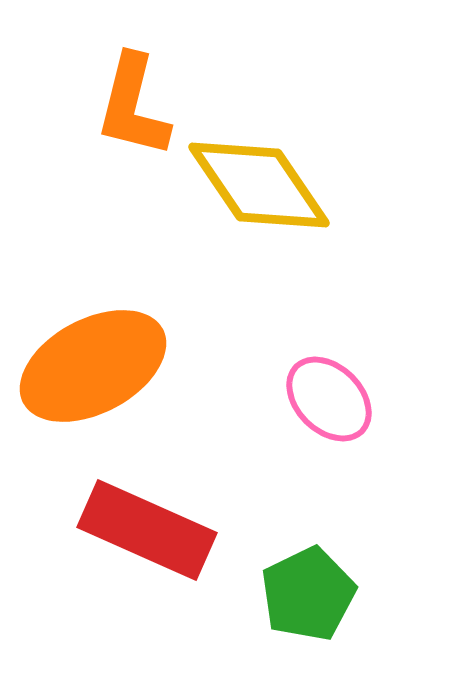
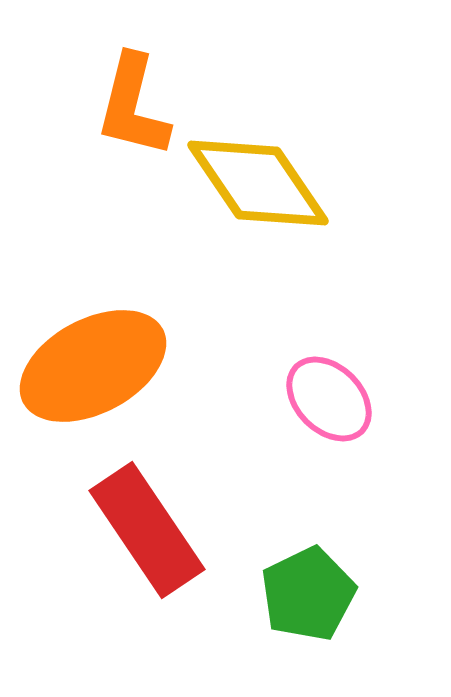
yellow diamond: moved 1 px left, 2 px up
red rectangle: rotated 32 degrees clockwise
